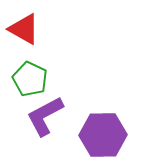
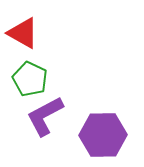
red triangle: moved 1 px left, 4 px down
